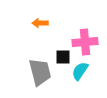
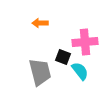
black square: rotated 21 degrees clockwise
cyan semicircle: rotated 108 degrees clockwise
